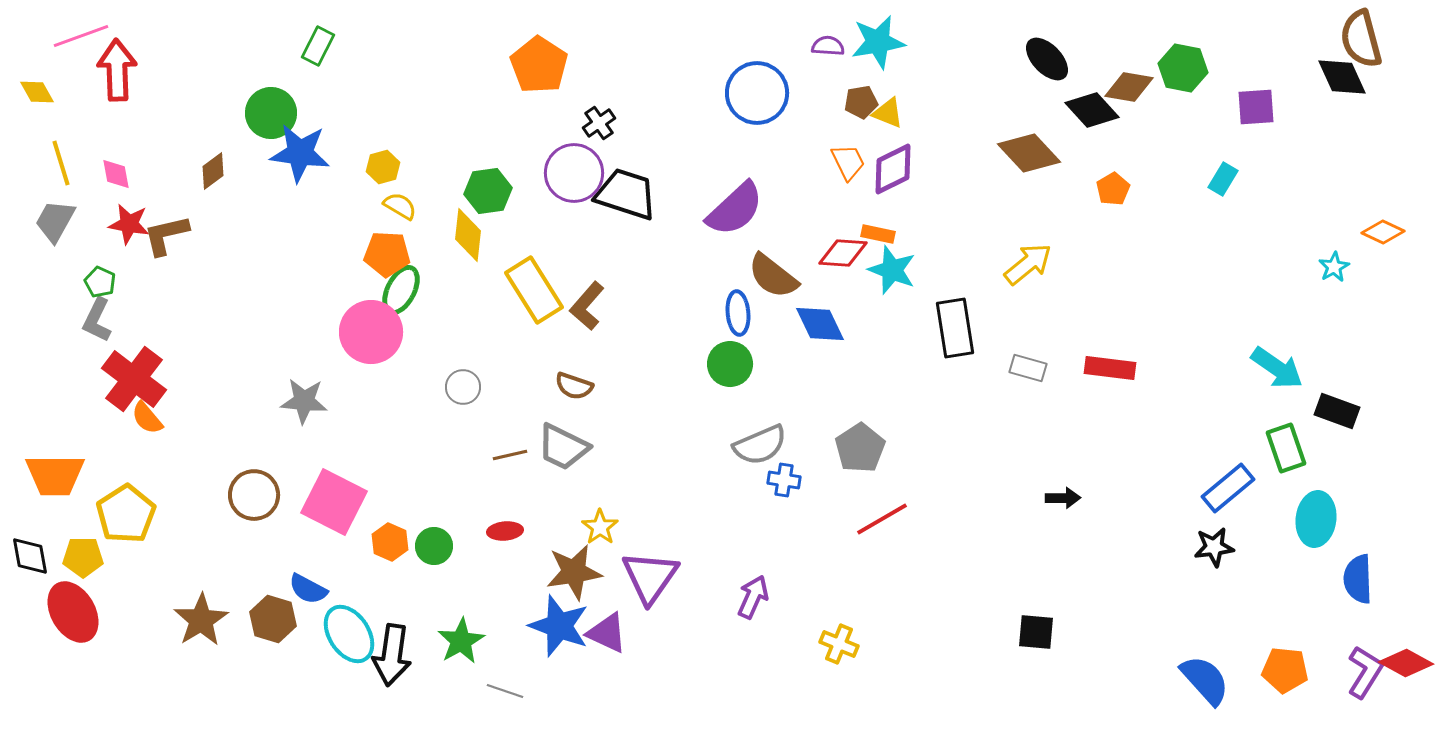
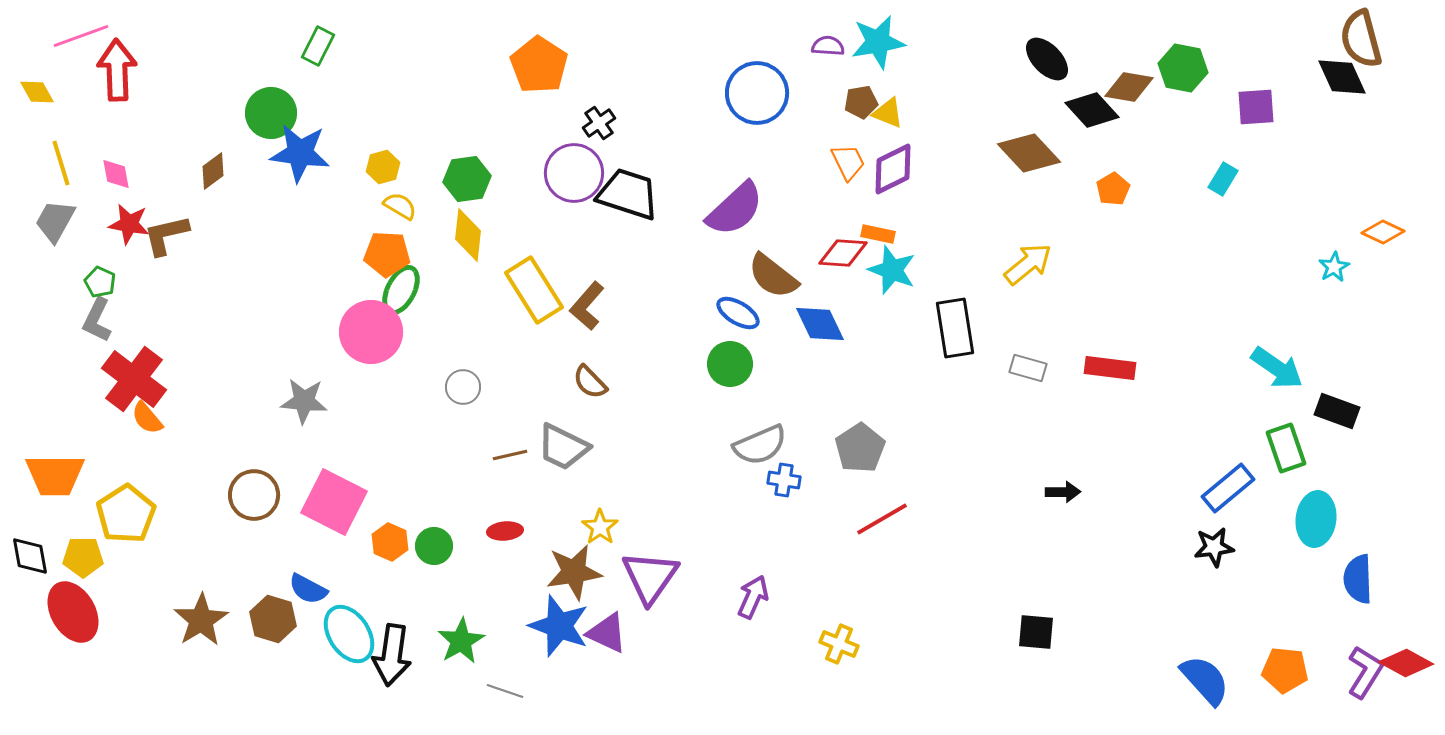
green hexagon at (488, 191): moved 21 px left, 12 px up
black trapezoid at (626, 194): moved 2 px right
blue ellipse at (738, 313): rotated 54 degrees counterclockwise
brown semicircle at (574, 386): moved 16 px right, 4 px up; rotated 27 degrees clockwise
black arrow at (1063, 498): moved 6 px up
